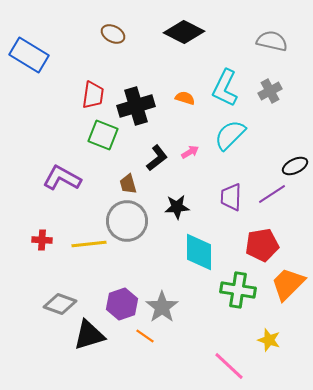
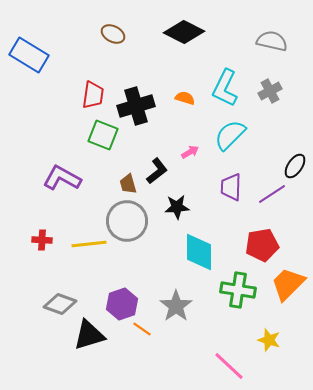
black L-shape: moved 13 px down
black ellipse: rotated 30 degrees counterclockwise
purple trapezoid: moved 10 px up
gray star: moved 14 px right, 1 px up
orange line: moved 3 px left, 7 px up
